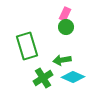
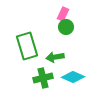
pink rectangle: moved 2 px left
green arrow: moved 7 px left, 3 px up
green cross: rotated 18 degrees clockwise
